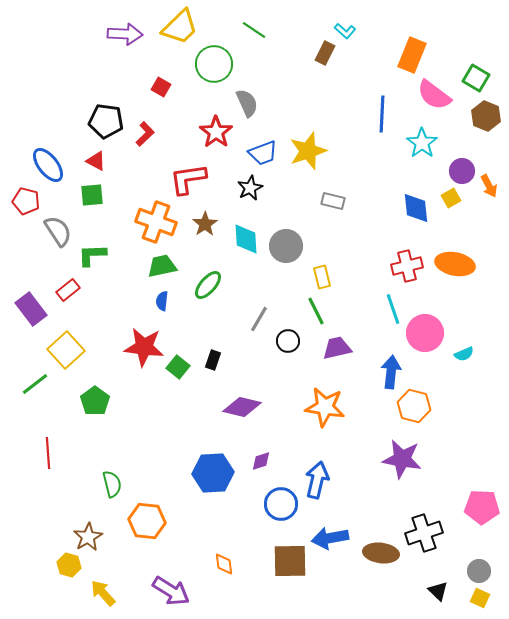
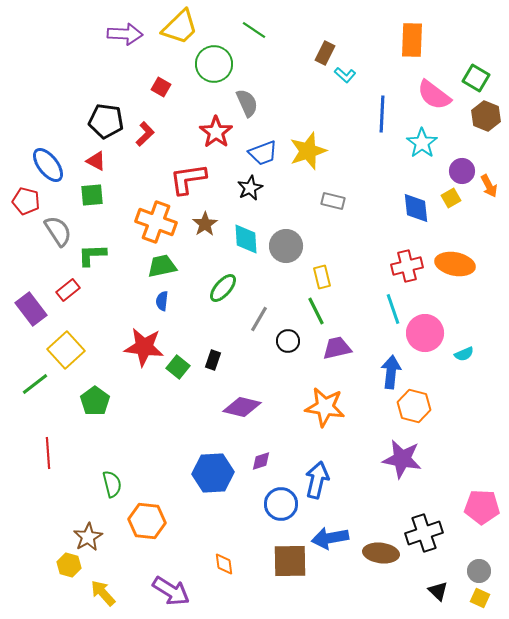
cyan L-shape at (345, 31): moved 44 px down
orange rectangle at (412, 55): moved 15 px up; rotated 20 degrees counterclockwise
green ellipse at (208, 285): moved 15 px right, 3 px down
